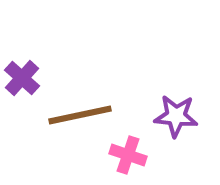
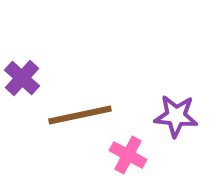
pink cross: rotated 9 degrees clockwise
